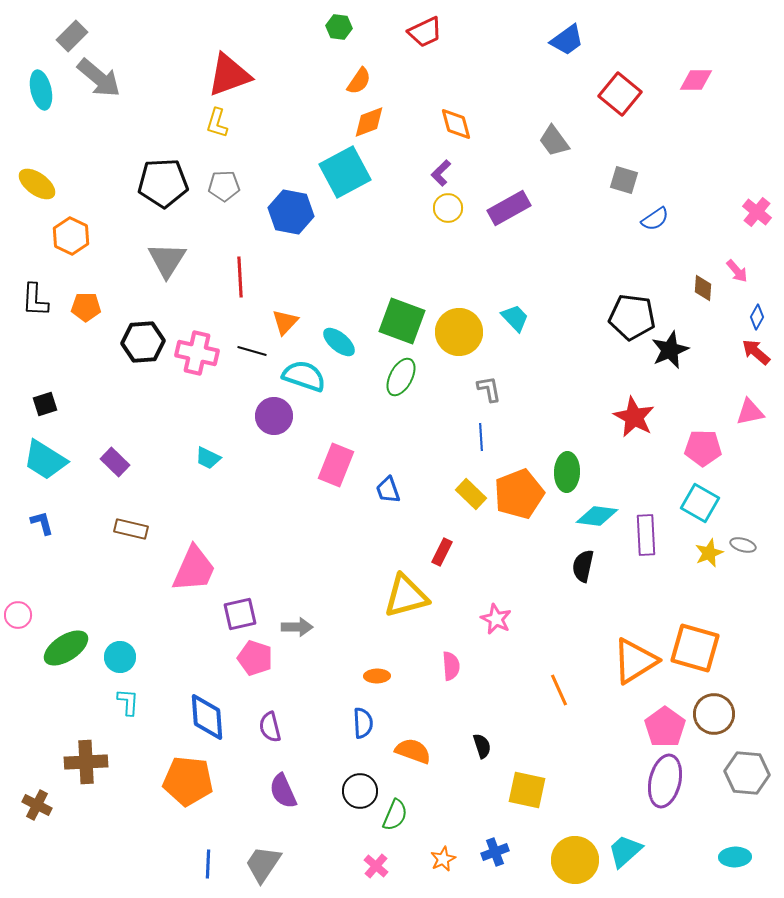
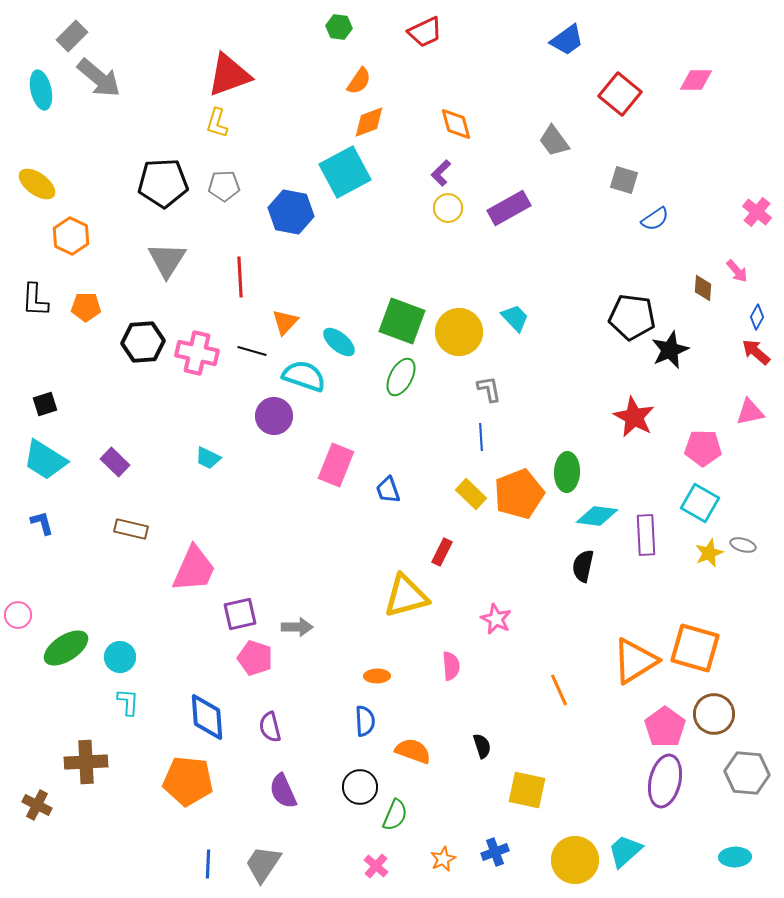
blue semicircle at (363, 723): moved 2 px right, 2 px up
black circle at (360, 791): moved 4 px up
